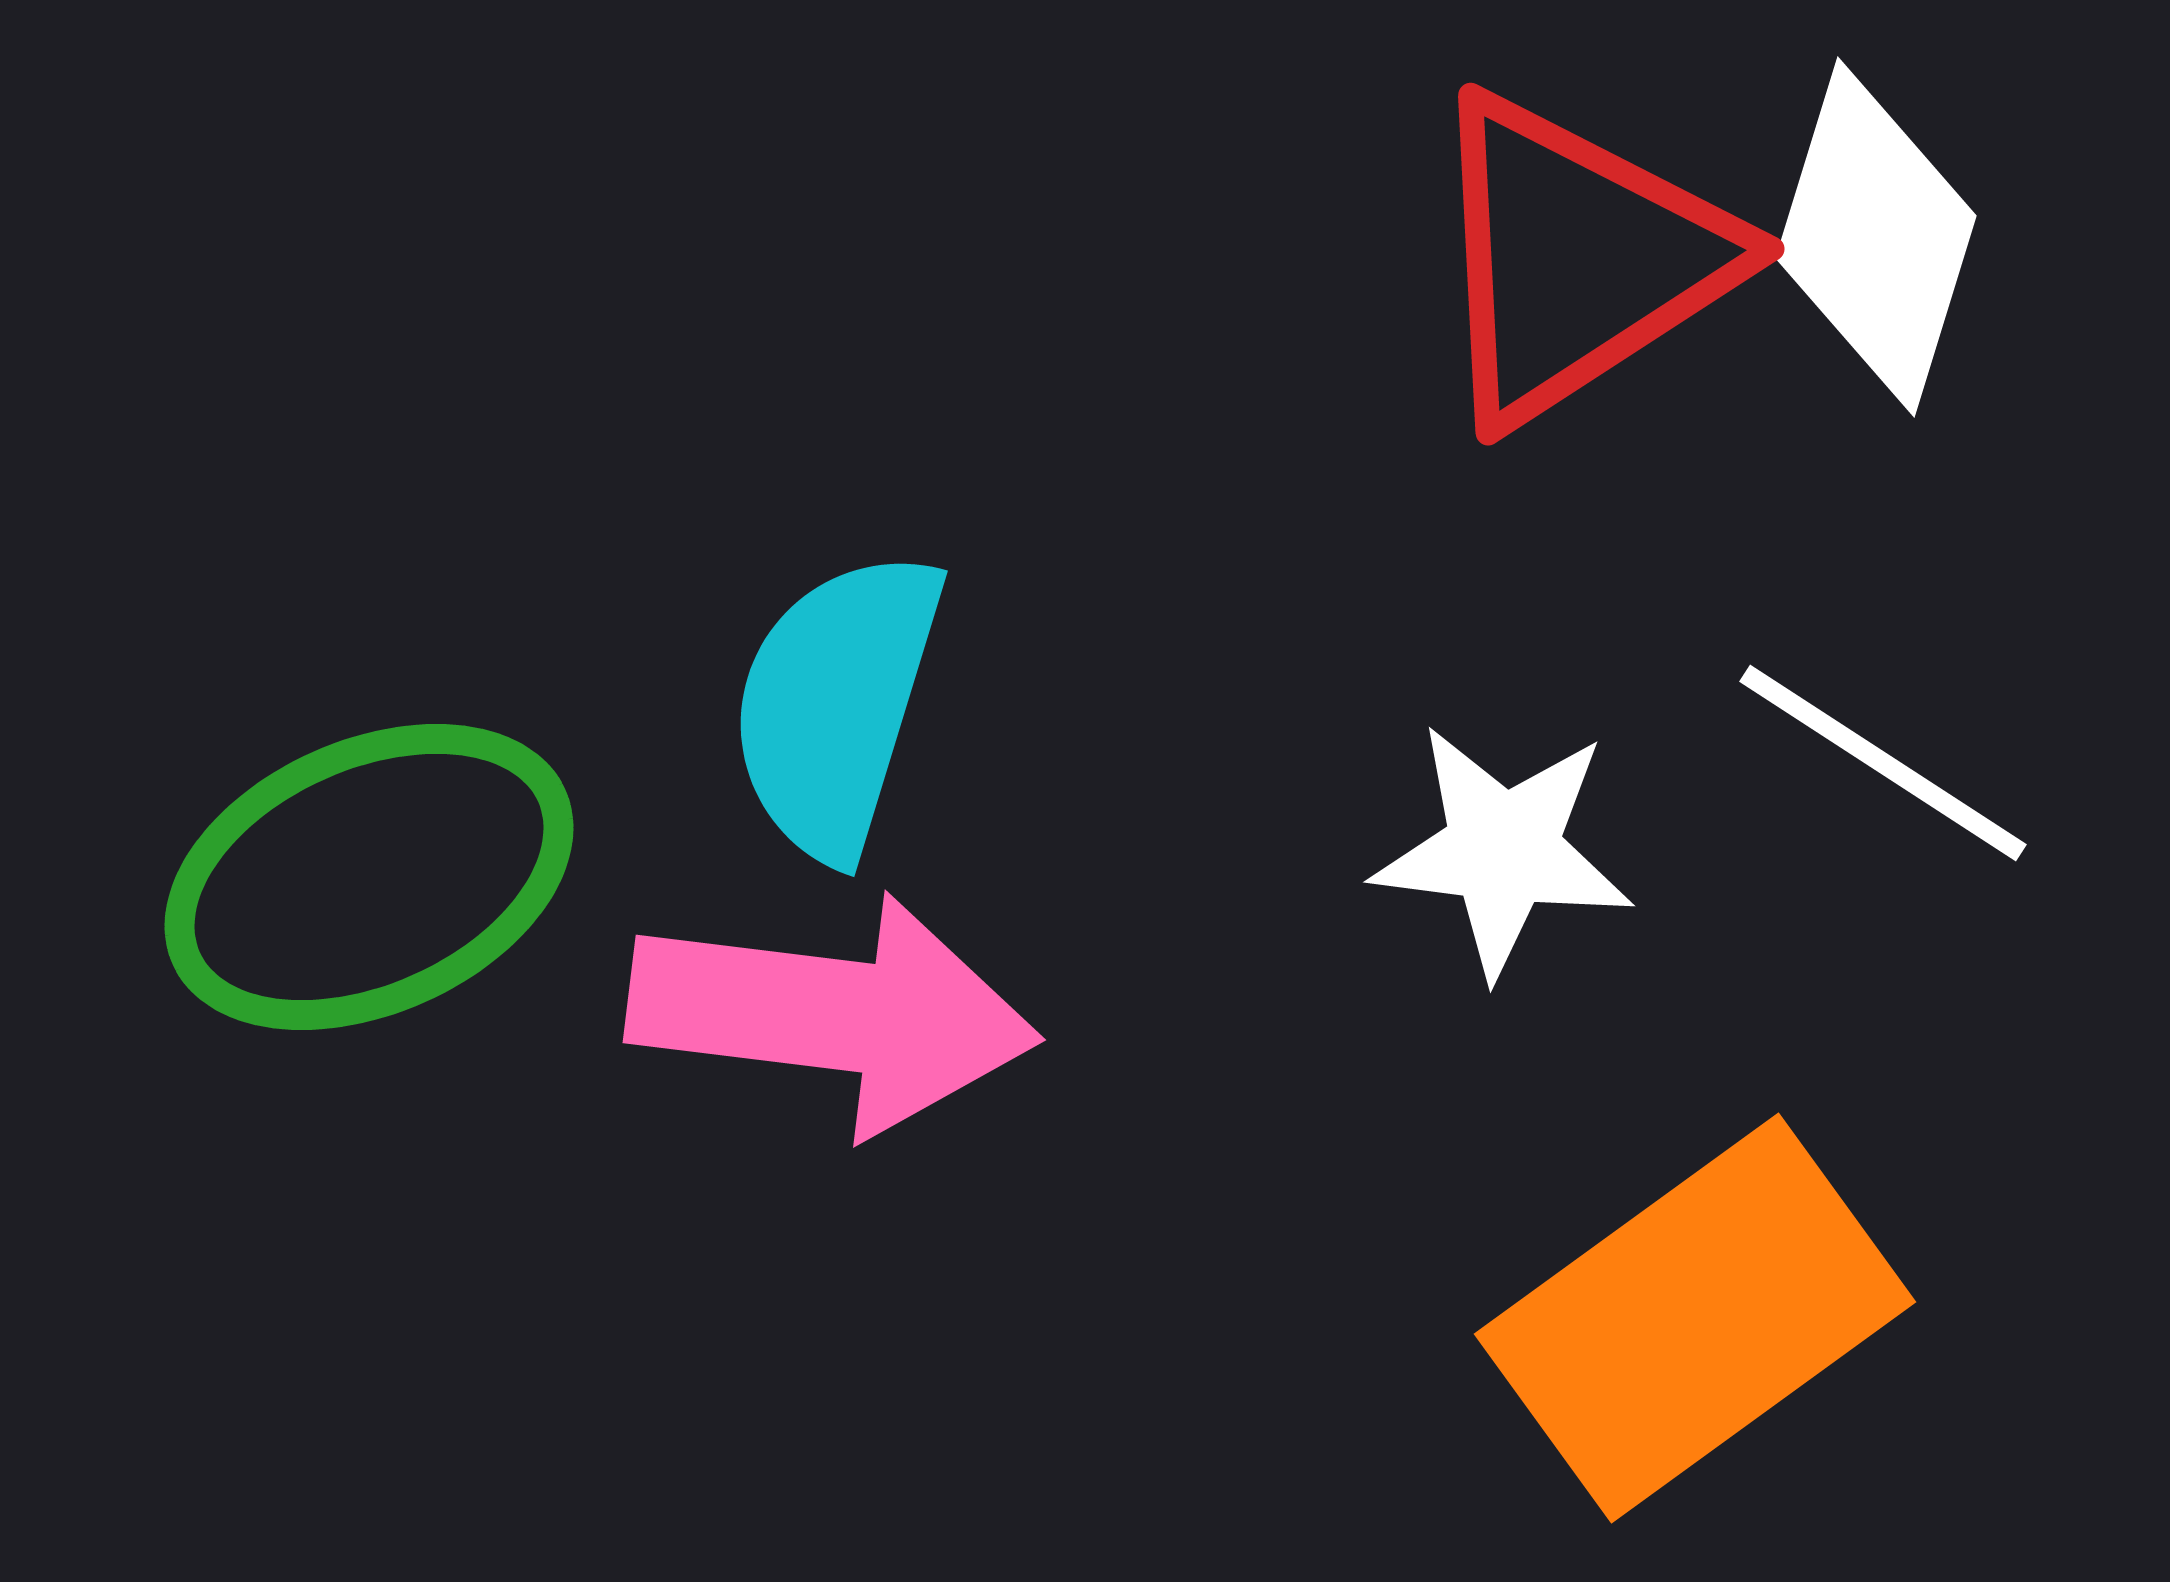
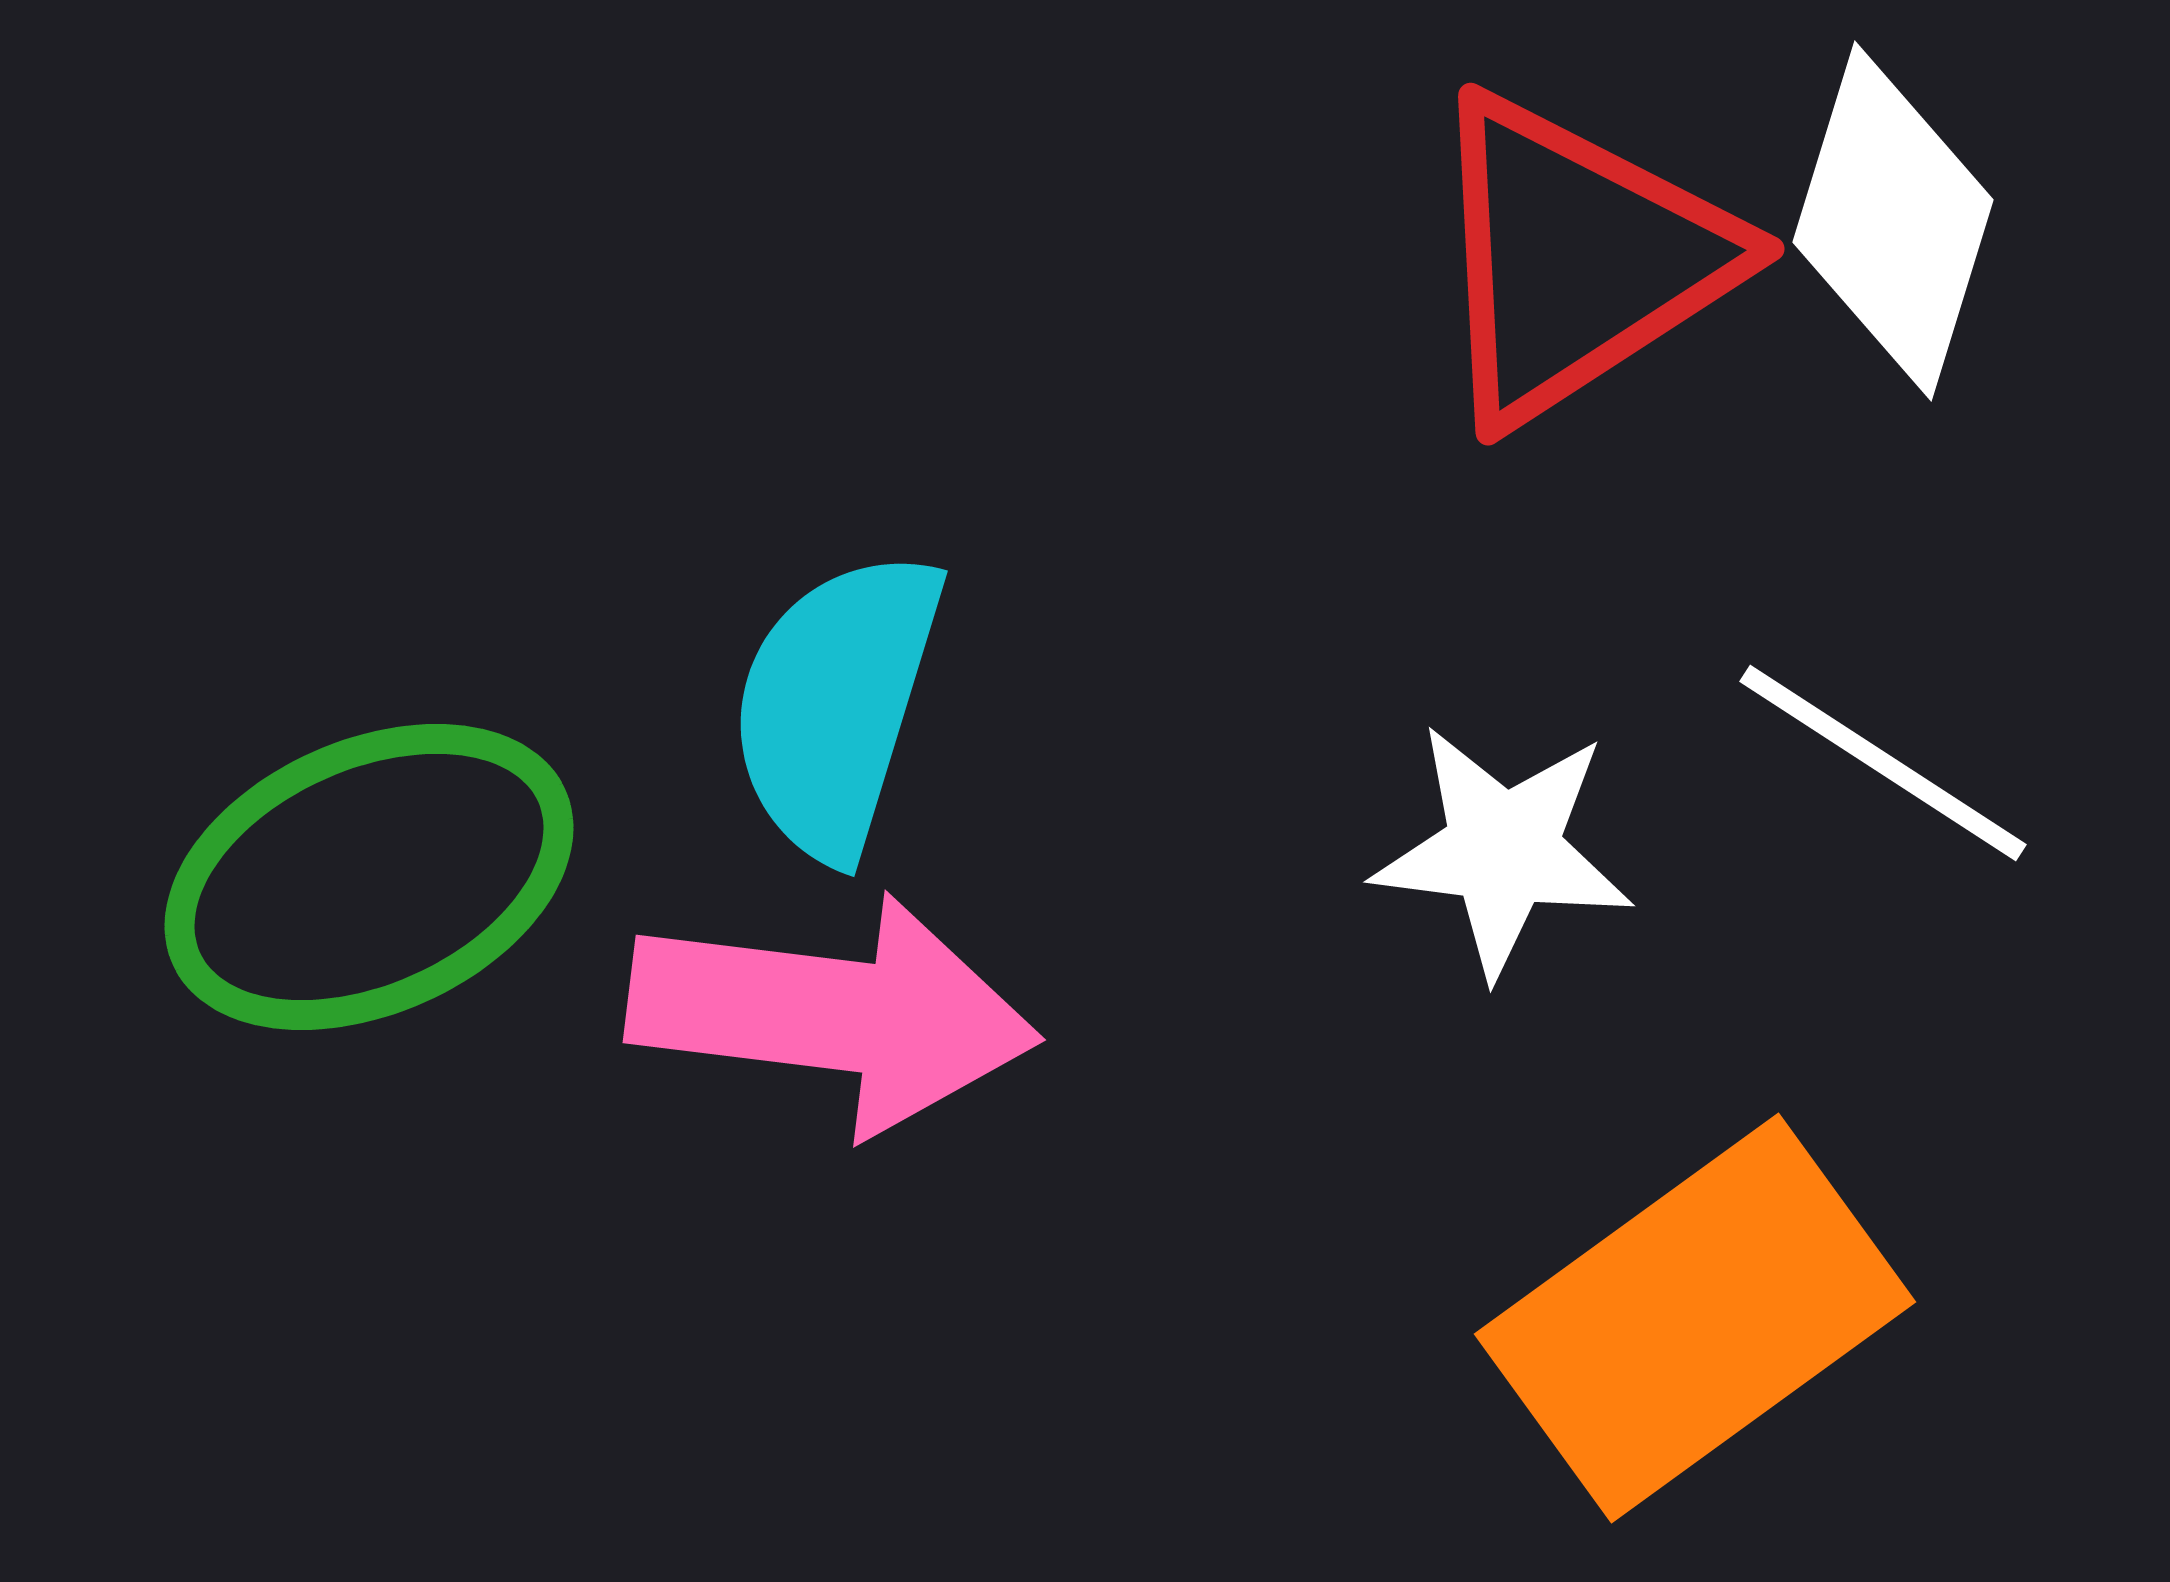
white diamond: moved 17 px right, 16 px up
